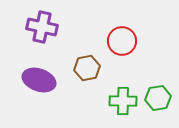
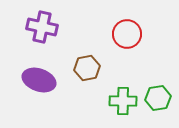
red circle: moved 5 px right, 7 px up
